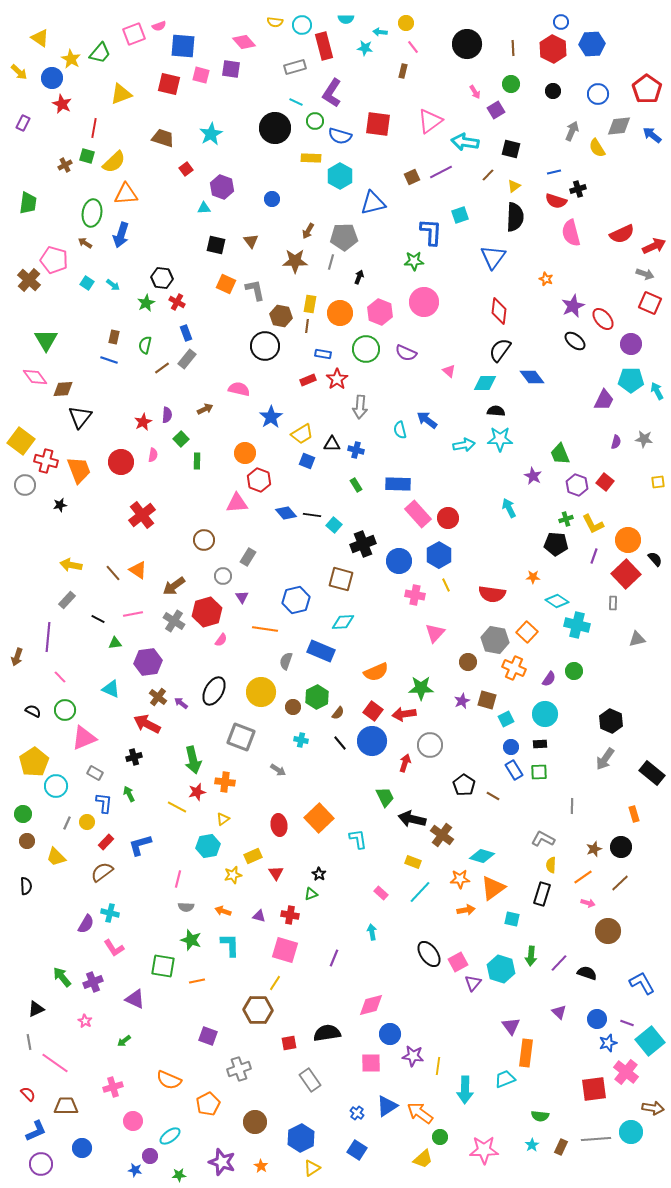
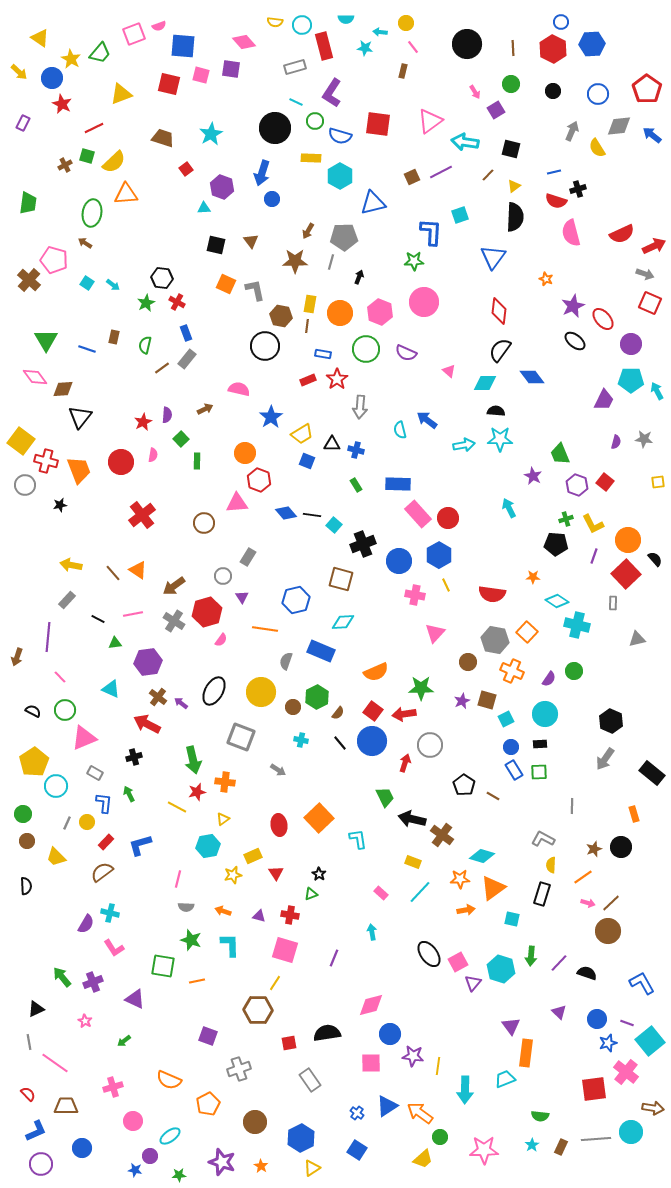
red line at (94, 128): rotated 54 degrees clockwise
blue arrow at (121, 235): moved 141 px right, 62 px up
blue line at (109, 360): moved 22 px left, 11 px up
brown circle at (204, 540): moved 17 px up
orange cross at (514, 668): moved 2 px left, 3 px down
brown line at (620, 883): moved 9 px left, 20 px down
